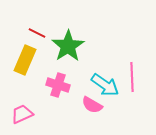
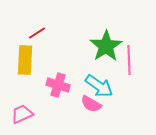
red line: rotated 60 degrees counterclockwise
green star: moved 38 px right
yellow rectangle: rotated 20 degrees counterclockwise
pink line: moved 3 px left, 17 px up
cyan arrow: moved 6 px left, 1 px down
pink semicircle: moved 1 px left, 1 px up
